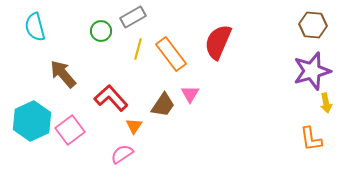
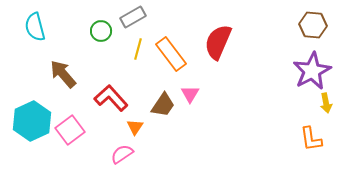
purple star: rotated 12 degrees counterclockwise
orange triangle: moved 1 px right, 1 px down
